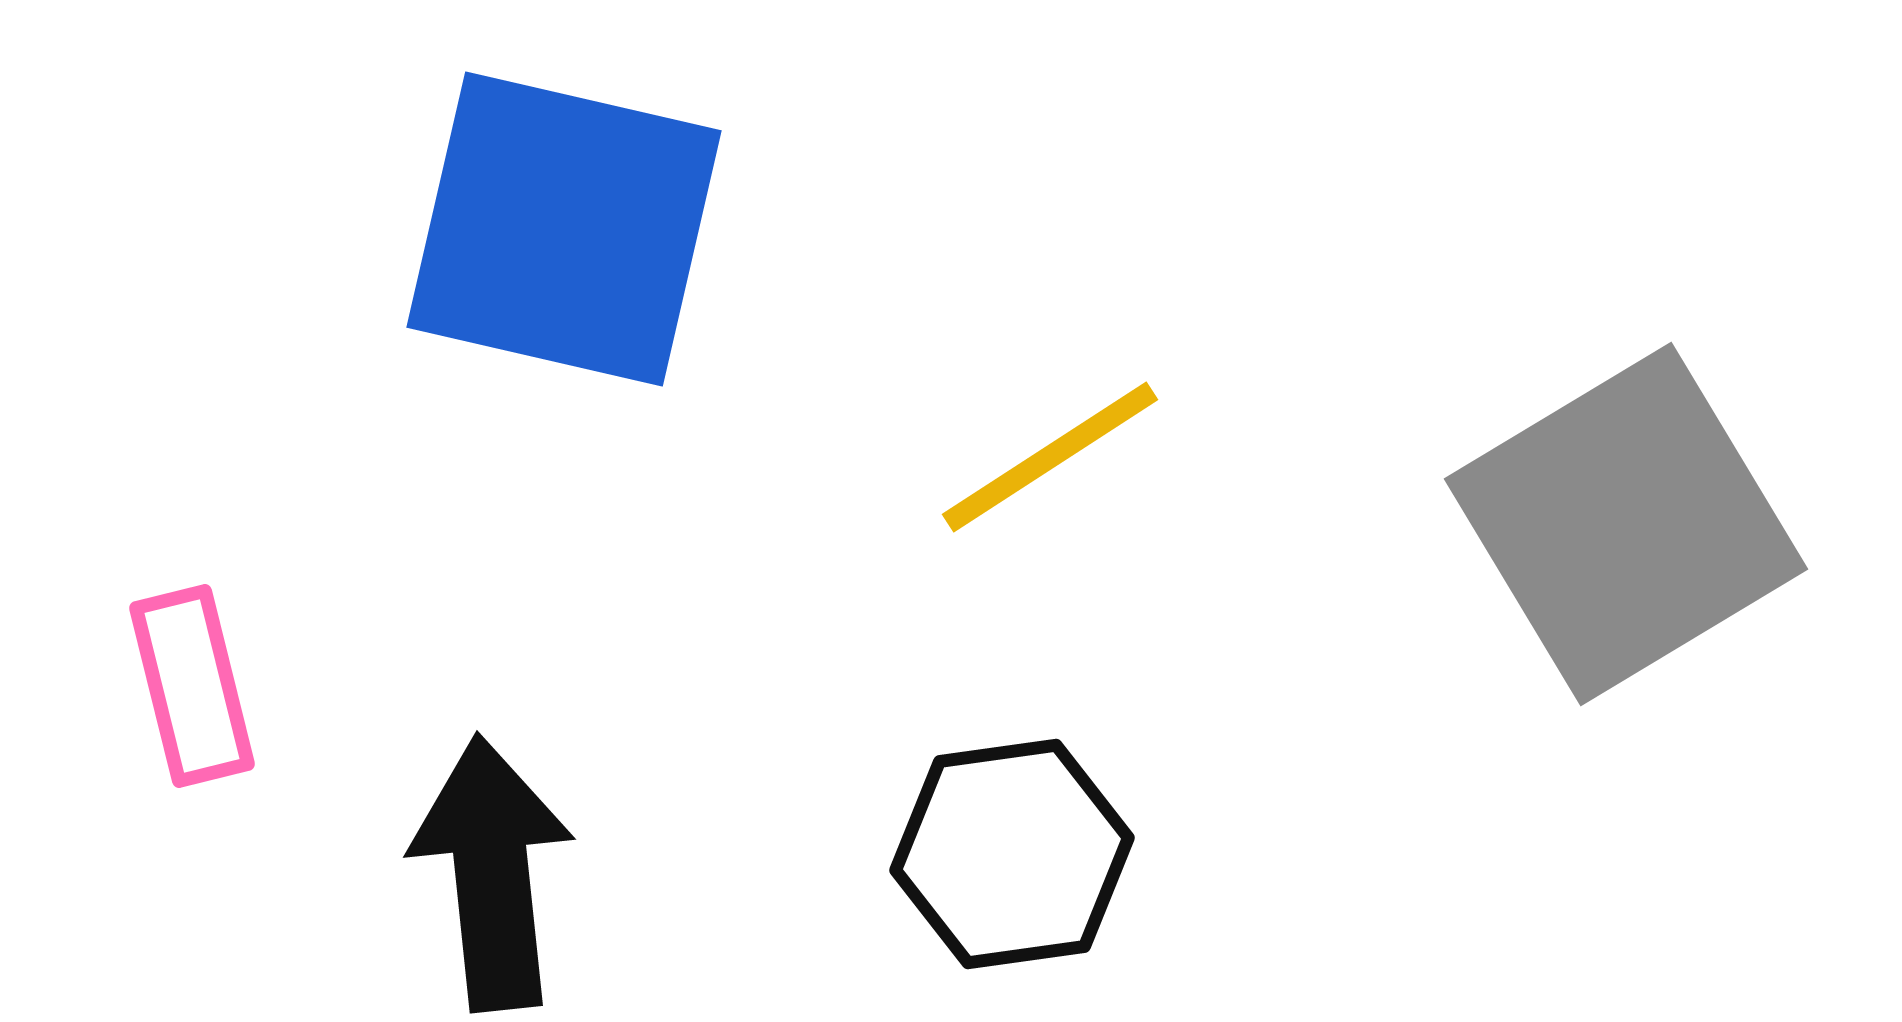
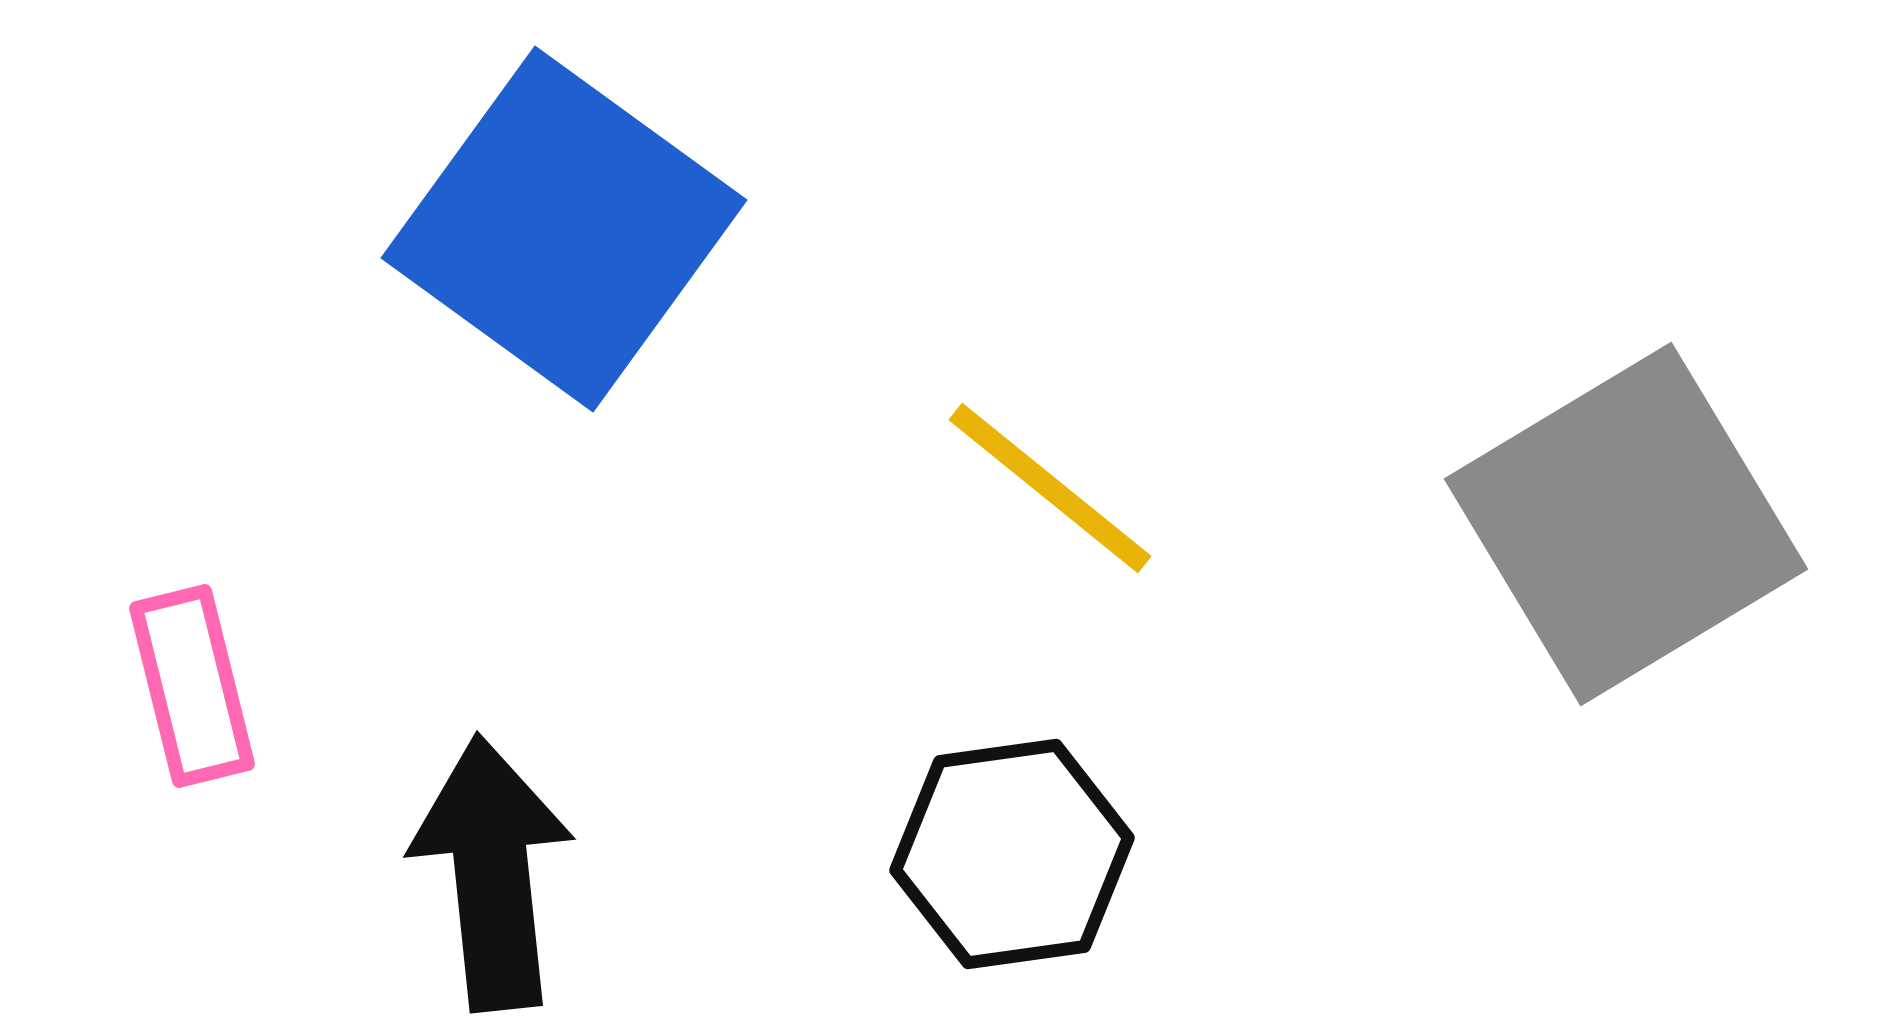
blue square: rotated 23 degrees clockwise
yellow line: moved 31 px down; rotated 72 degrees clockwise
